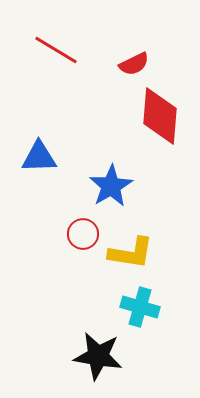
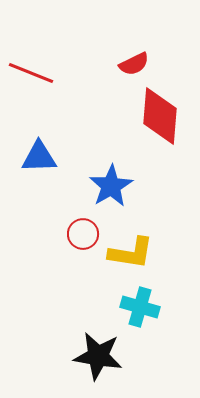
red line: moved 25 px left, 23 px down; rotated 9 degrees counterclockwise
